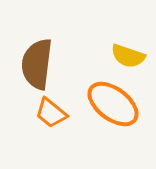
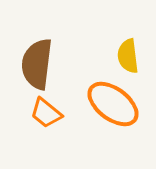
yellow semicircle: rotated 64 degrees clockwise
orange trapezoid: moved 5 px left
